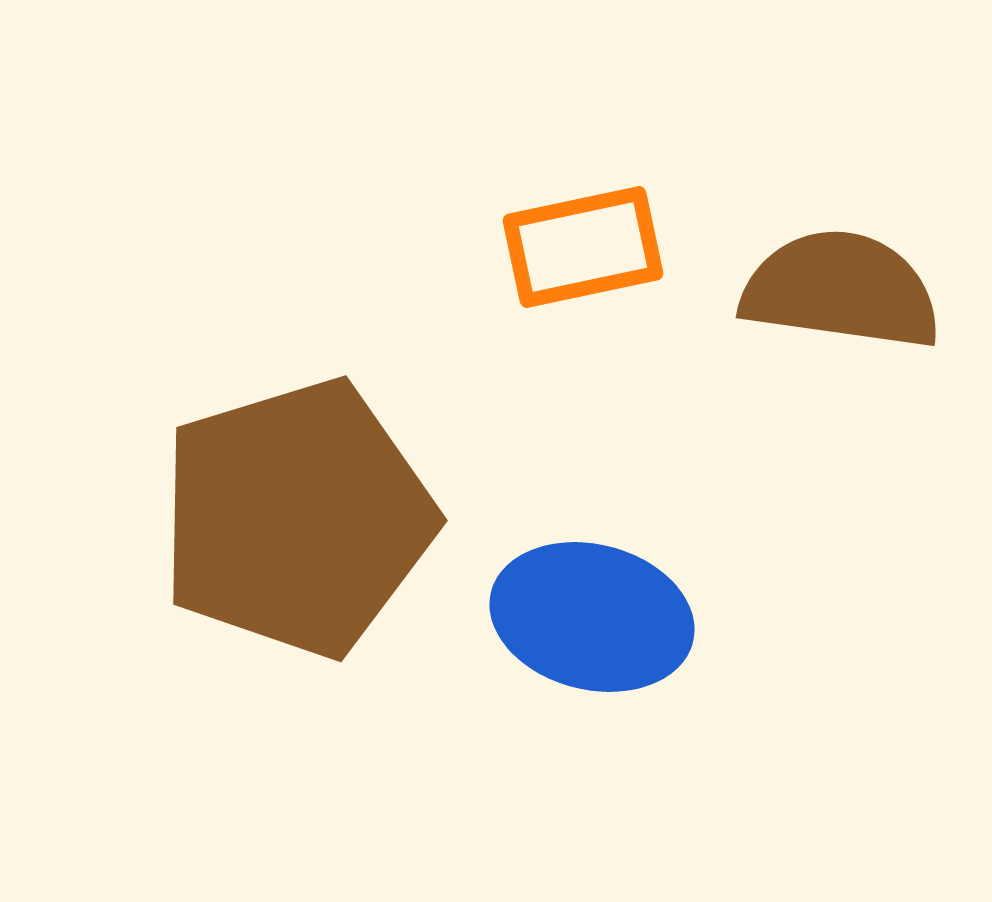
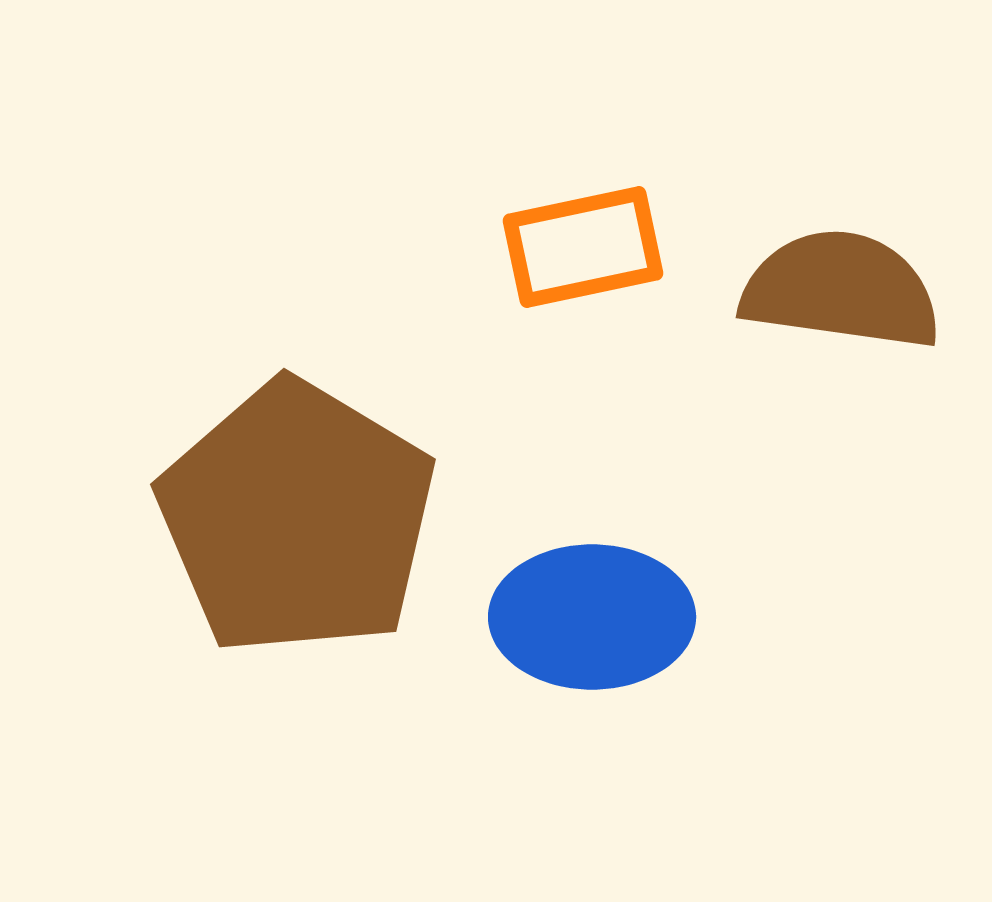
brown pentagon: rotated 24 degrees counterclockwise
blue ellipse: rotated 14 degrees counterclockwise
